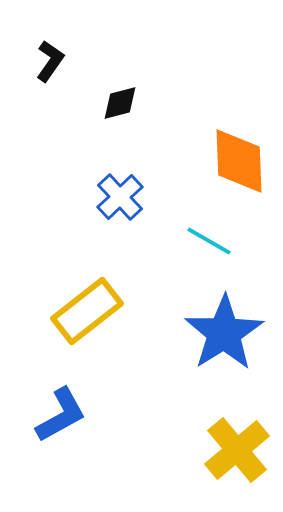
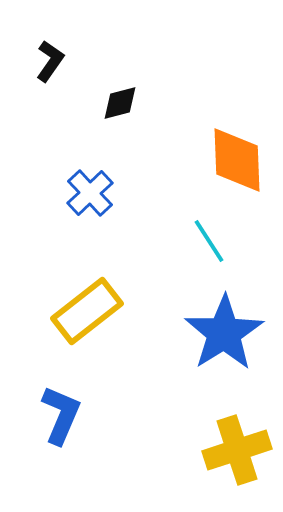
orange diamond: moved 2 px left, 1 px up
blue cross: moved 30 px left, 4 px up
cyan line: rotated 27 degrees clockwise
blue L-shape: rotated 38 degrees counterclockwise
yellow cross: rotated 22 degrees clockwise
